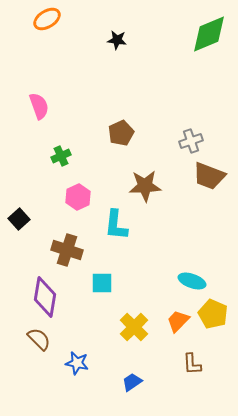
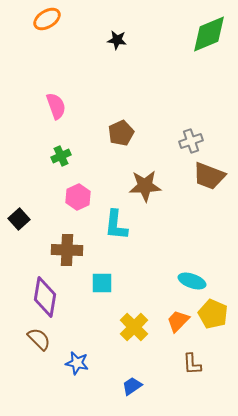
pink semicircle: moved 17 px right
brown cross: rotated 16 degrees counterclockwise
blue trapezoid: moved 4 px down
